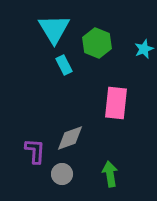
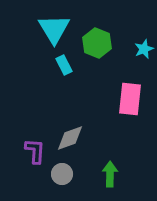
pink rectangle: moved 14 px right, 4 px up
green arrow: rotated 10 degrees clockwise
